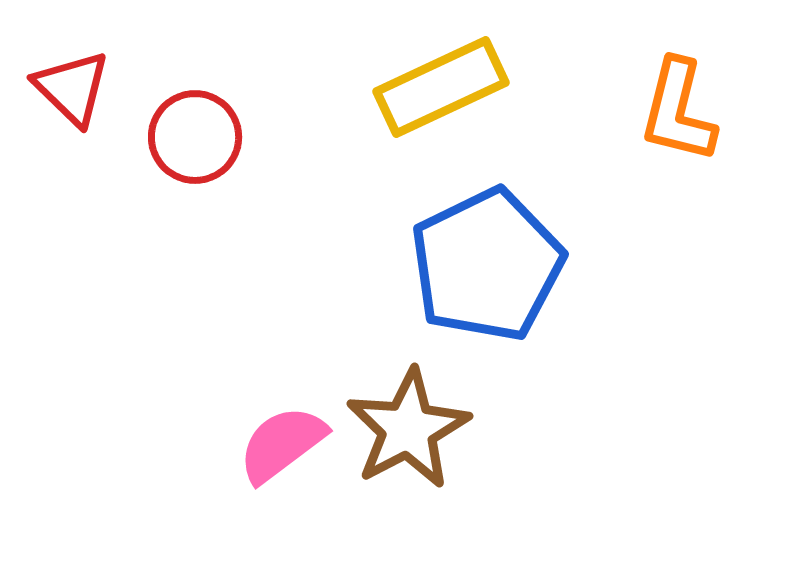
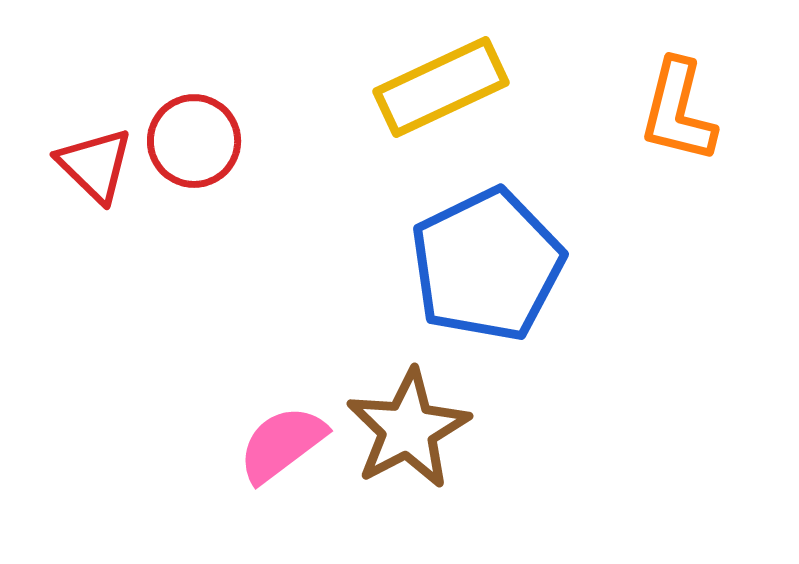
red triangle: moved 23 px right, 77 px down
red circle: moved 1 px left, 4 px down
